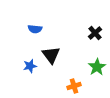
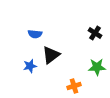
blue semicircle: moved 5 px down
black cross: rotated 16 degrees counterclockwise
black triangle: rotated 30 degrees clockwise
green star: rotated 30 degrees clockwise
